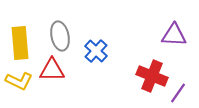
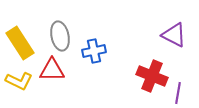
purple triangle: rotated 24 degrees clockwise
yellow rectangle: rotated 28 degrees counterclockwise
blue cross: moved 2 px left; rotated 35 degrees clockwise
purple line: rotated 25 degrees counterclockwise
